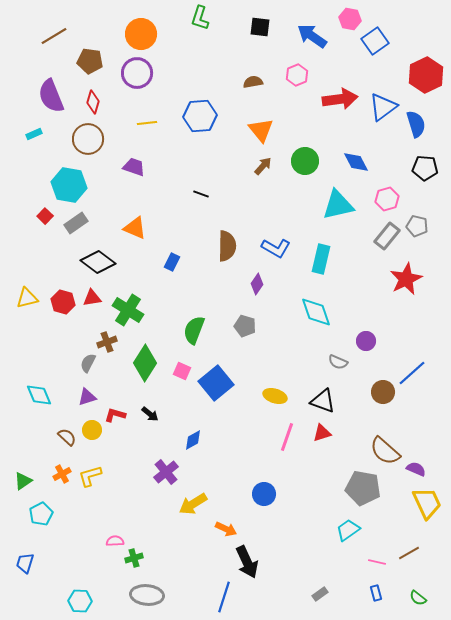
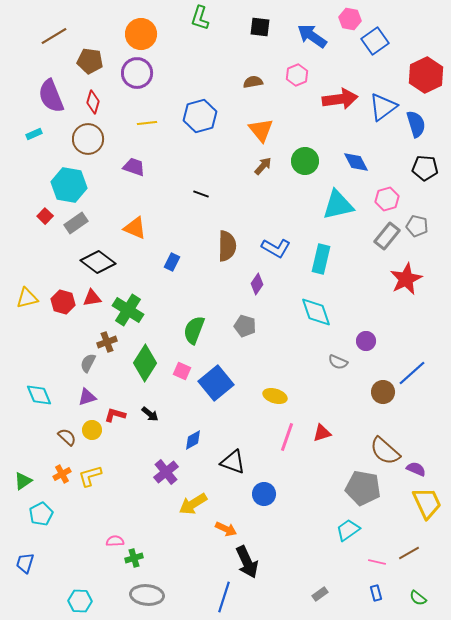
blue hexagon at (200, 116): rotated 12 degrees counterclockwise
black triangle at (323, 401): moved 90 px left, 61 px down
